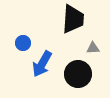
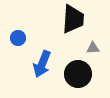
blue circle: moved 5 px left, 5 px up
blue arrow: rotated 8 degrees counterclockwise
